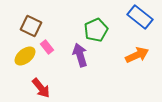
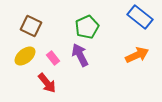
green pentagon: moved 9 px left, 3 px up
pink rectangle: moved 6 px right, 11 px down
purple arrow: rotated 10 degrees counterclockwise
red arrow: moved 6 px right, 5 px up
